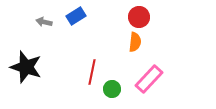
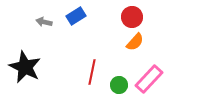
red circle: moved 7 px left
orange semicircle: rotated 36 degrees clockwise
black star: moved 1 px left; rotated 8 degrees clockwise
green circle: moved 7 px right, 4 px up
